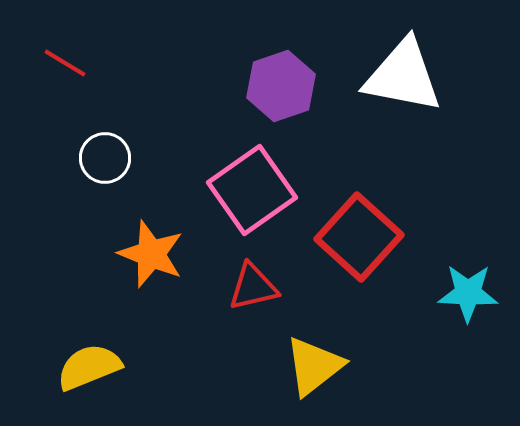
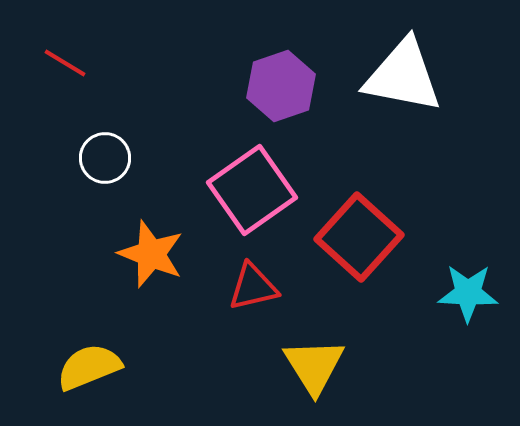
yellow triangle: rotated 24 degrees counterclockwise
